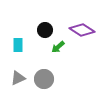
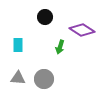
black circle: moved 13 px up
green arrow: moved 2 px right; rotated 32 degrees counterclockwise
gray triangle: rotated 28 degrees clockwise
